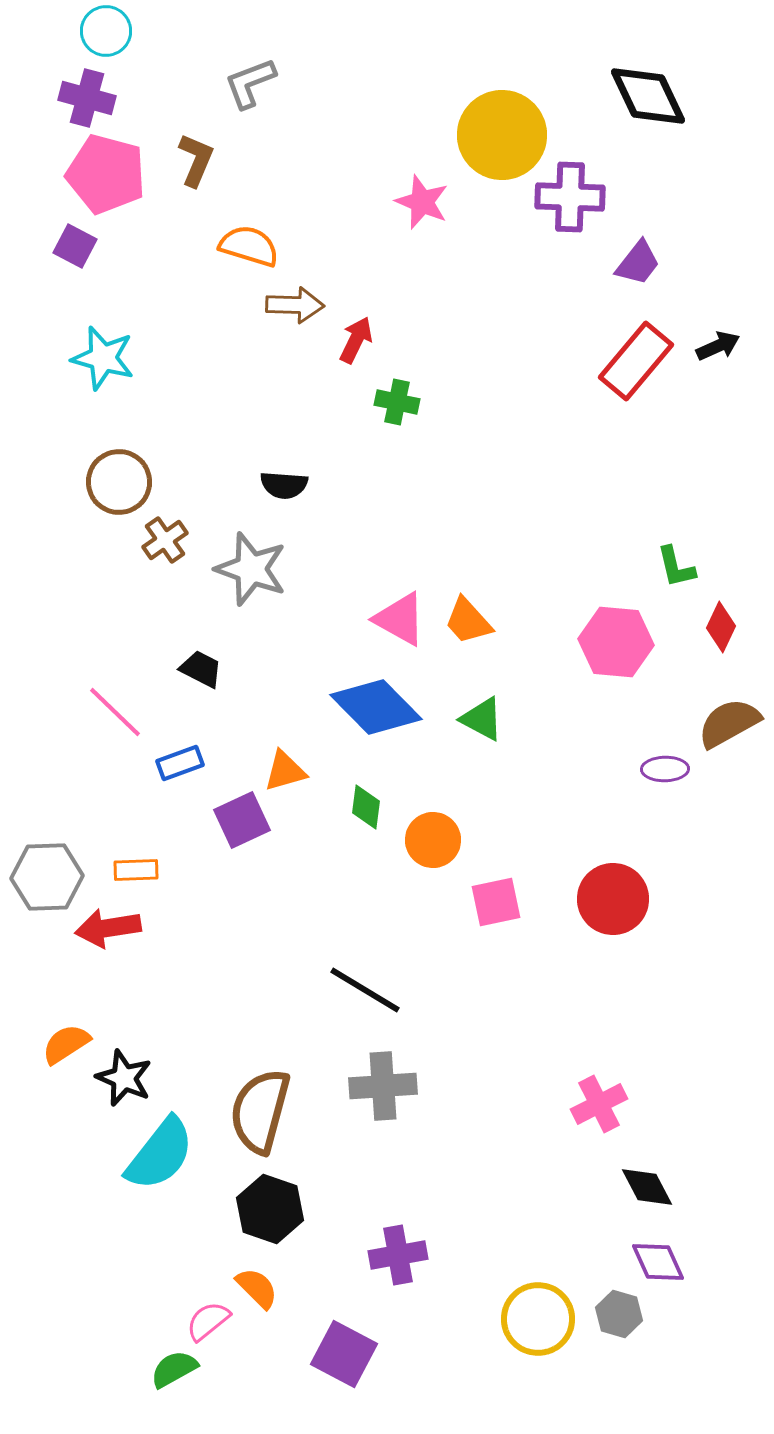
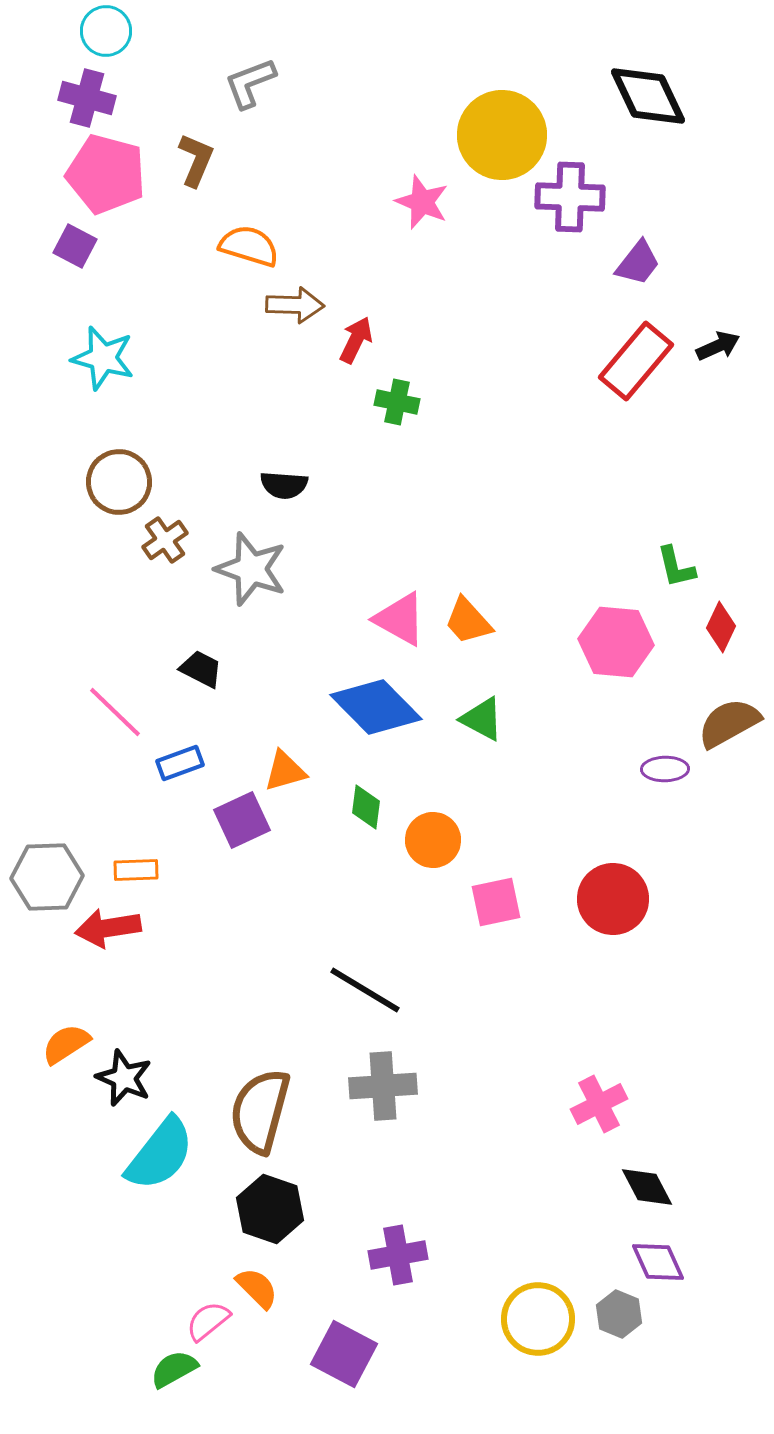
gray hexagon at (619, 1314): rotated 6 degrees clockwise
